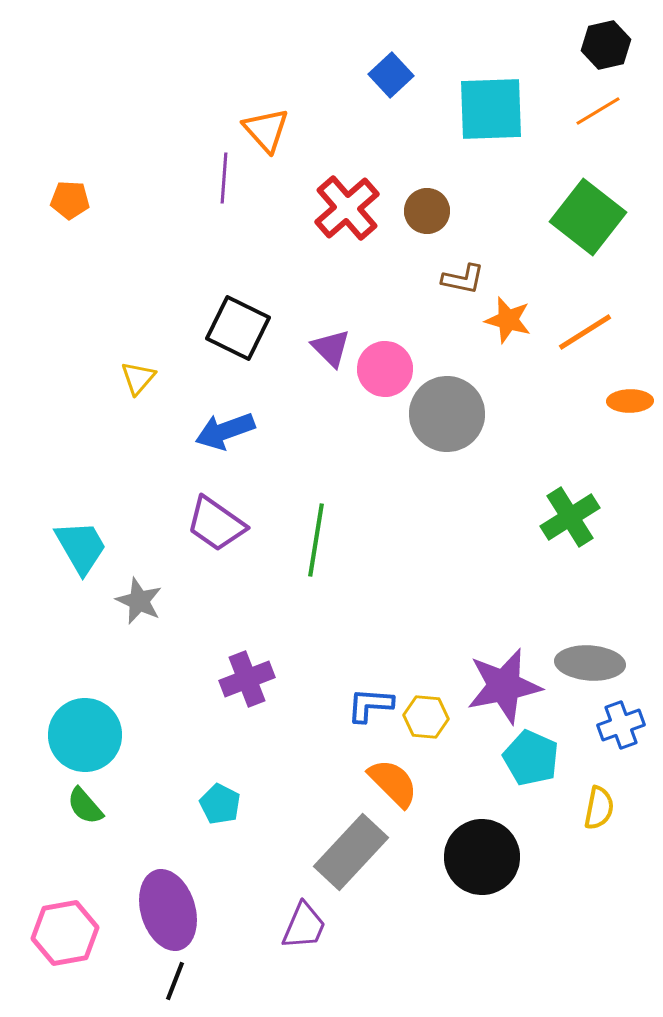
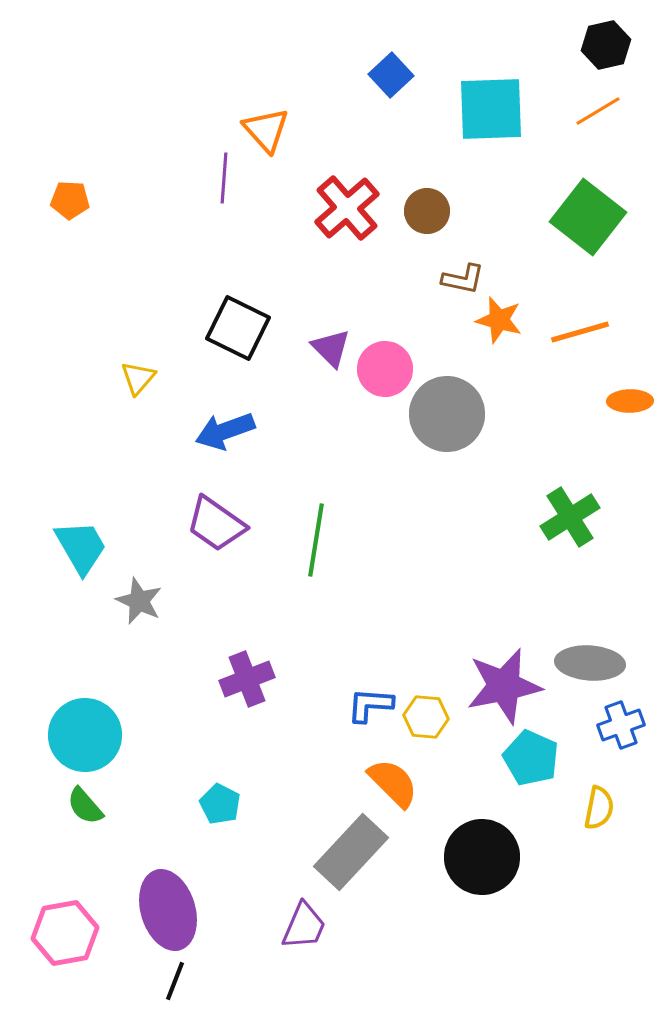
orange star at (508, 320): moved 9 px left
orange line at (585, 332): moved 5 px left; rotated 16 degrees clockwise
